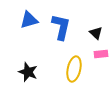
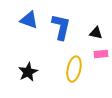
blue triangle: rotated 36 degrees clockwise
black triangle: rotated 32 degrees counterclockwise
black star: rotated 24 degrees clockwise
